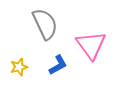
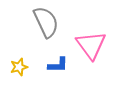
gray semicircle: moved 1 px right, 2 px up
blue L-shape: rotated 30 degrees clockwise
